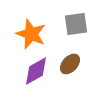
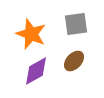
brown ellipse: moved 4 px right, 3 px up
